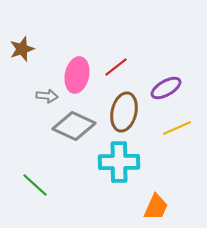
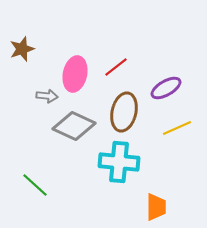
pink ellipse: moved 2 px left, 1 px up
cyan cross: rotated 6 degrees clockwise
orange trapezoid: rotated 24 degrees counterclockwise
